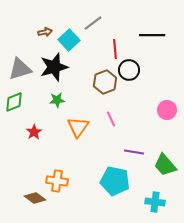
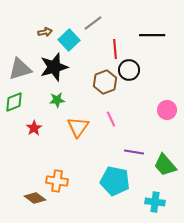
red star: moved 4 px up
